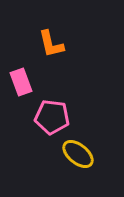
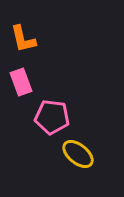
orange L-shape: moved 28 px left, 5 px up
